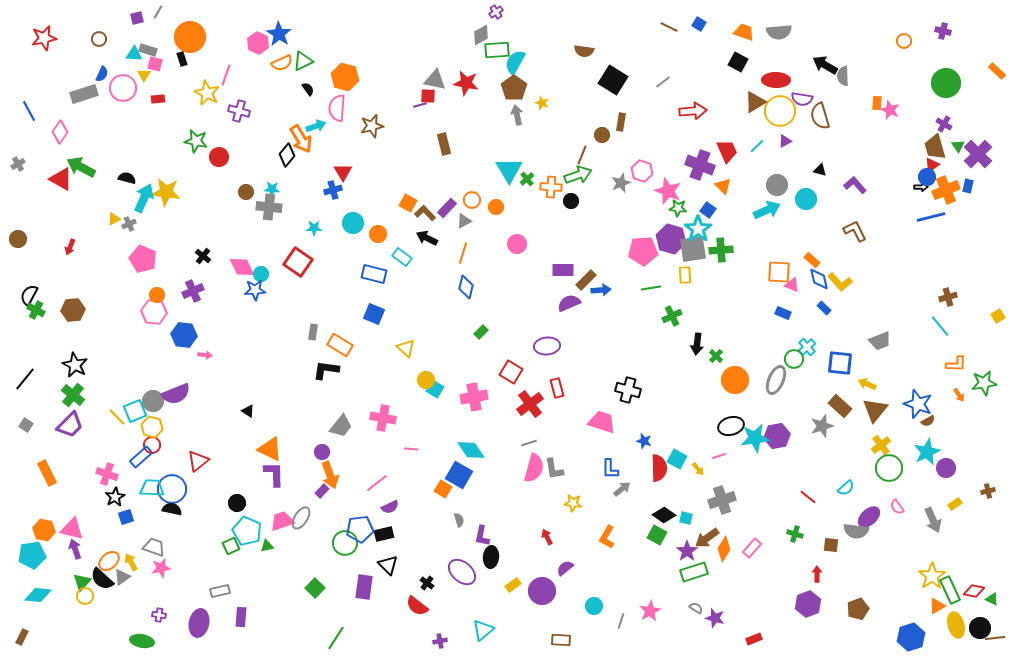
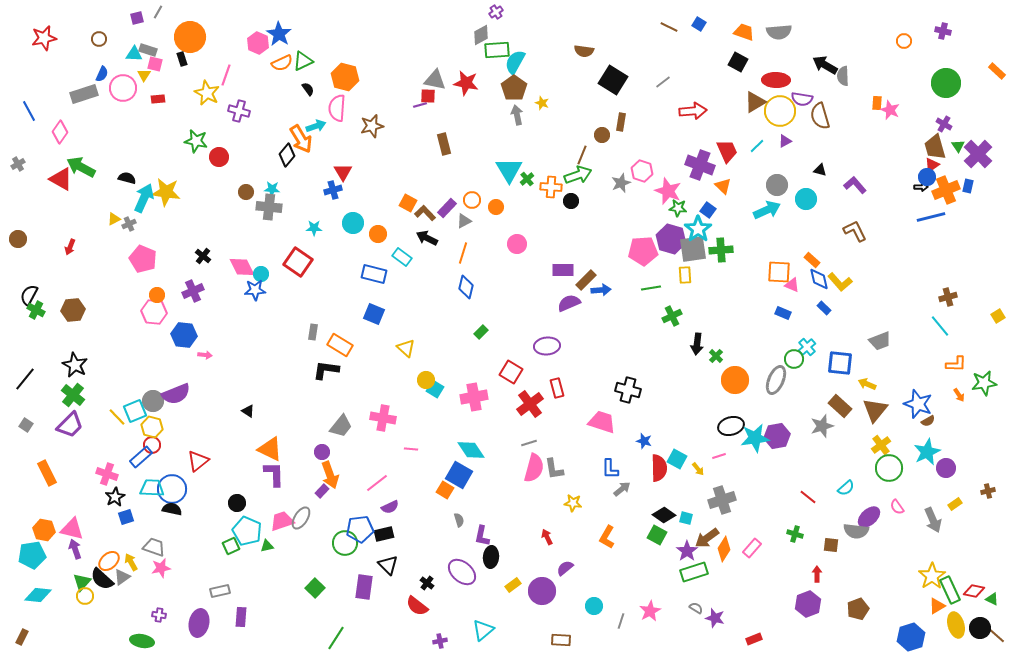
orange square at (443, 489): moved 2 px right, 1 px down
brown line at (995, 638): moved 1 px right, 3 px up; rotated 48 degrees clockwise
